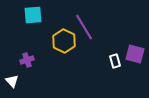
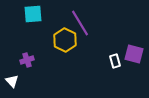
cyan square: moved 1 px up
purple line: moved 4 px left, 4 px up
yellow hexagon: moved 1 px right, 1 px up
purple square: moved 1 px left
